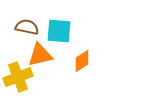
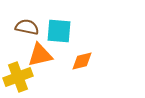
orange diamond: rotated 20 degrees clockwise
